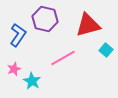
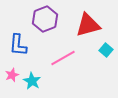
purple hexagon: rotated 25 degrees clockwise
blue L-shape: moved 10 px down; rotated 150 degrees clockwise
pink star: moved 2 px left, 6 px down
